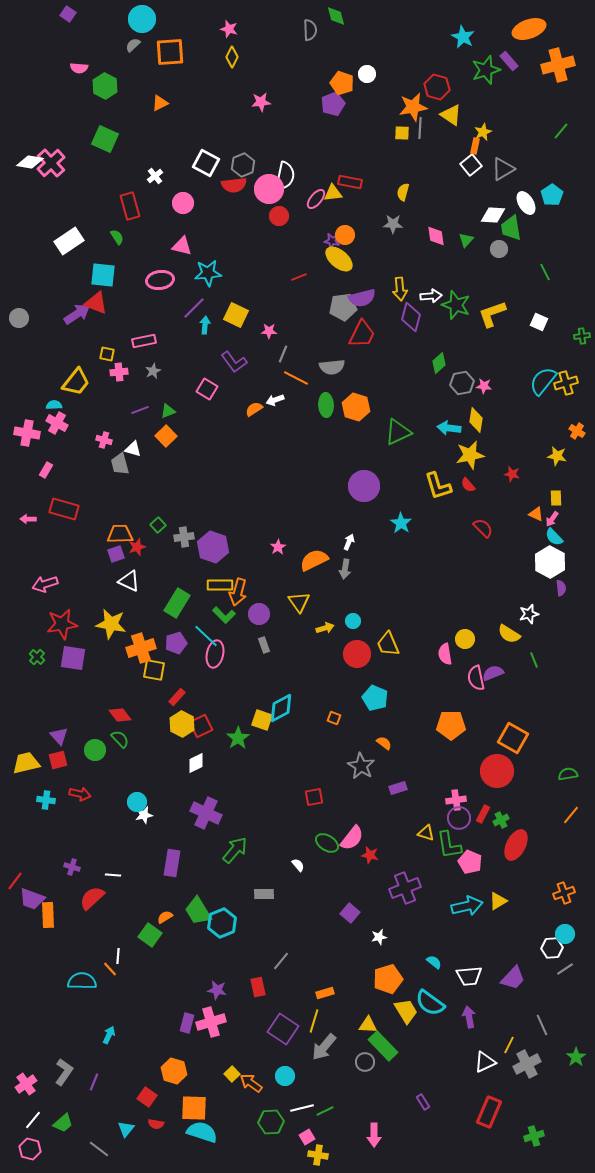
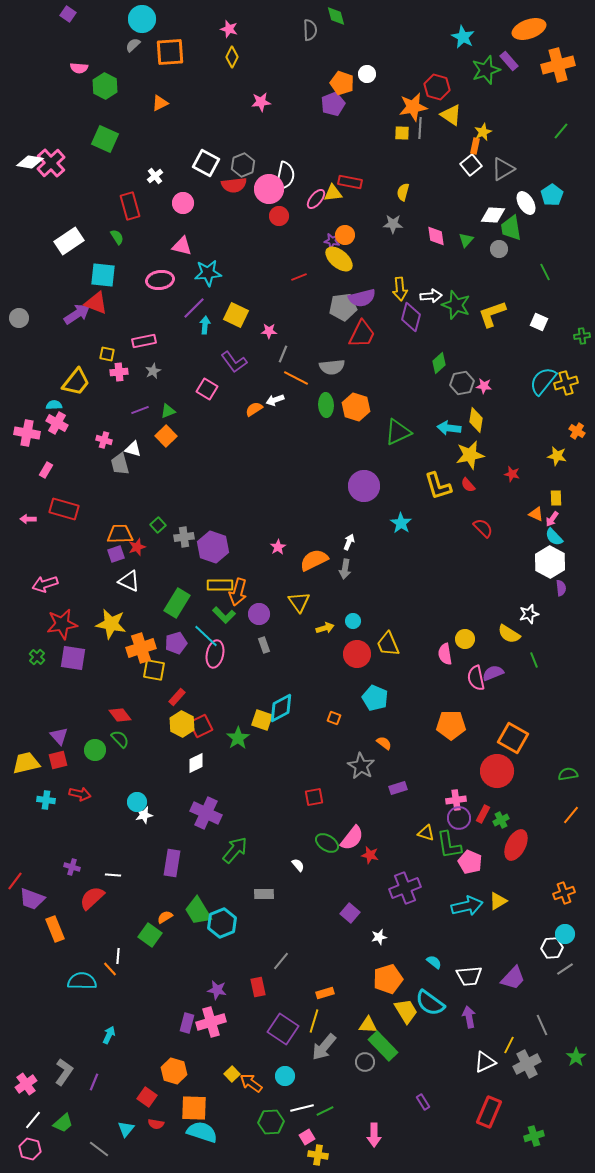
orange rectangle at (48, 915): moved 7 px right, 14 px down; rotated 20 degrees counterclockwise
